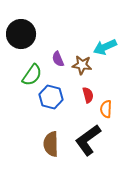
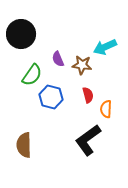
brown semicircle: moved 27 px left, 1 px down
